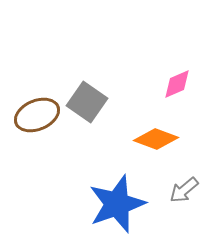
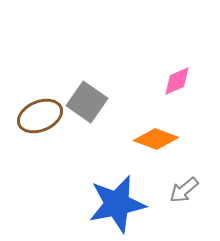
pink diamond: moved 3 px up
brown ellipse: moved 3 px right, 1 px down
blue star: rotated 8 degrees clockwise
